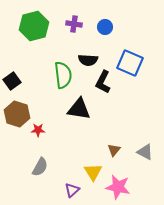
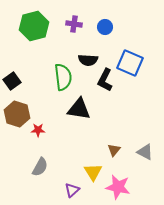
green semicircle: moved 2 px down
black L-shape: moved 2 px right, 2 px up
